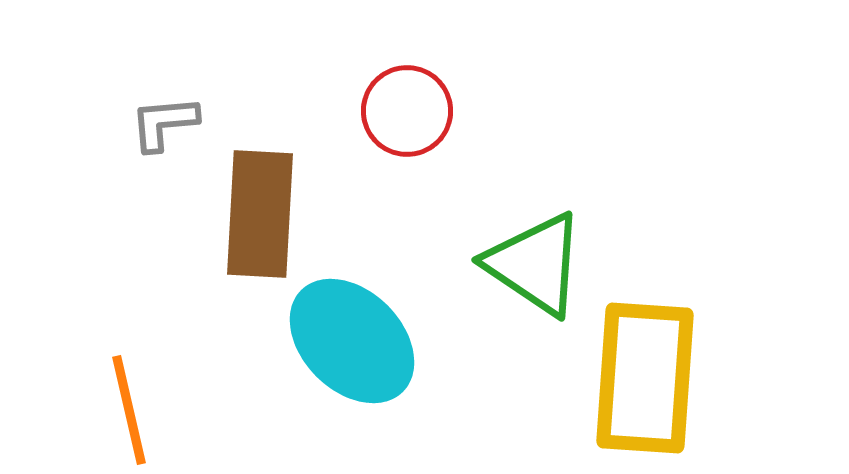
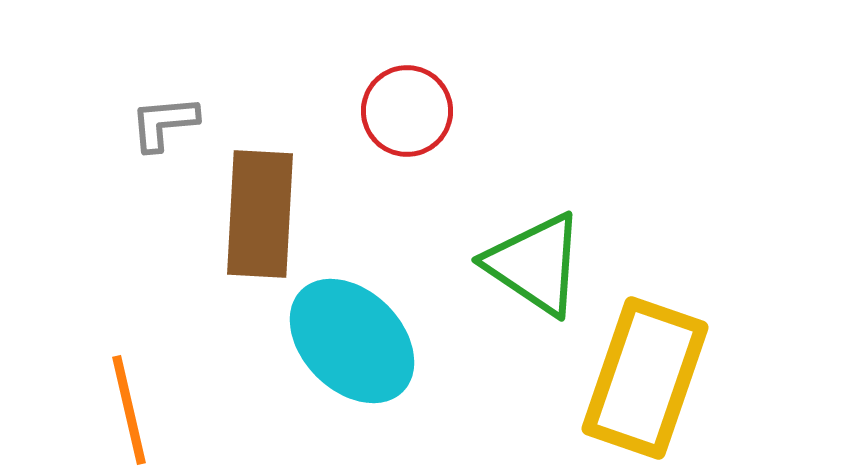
yellow rectangle: rotated 15 degrees clockwise
